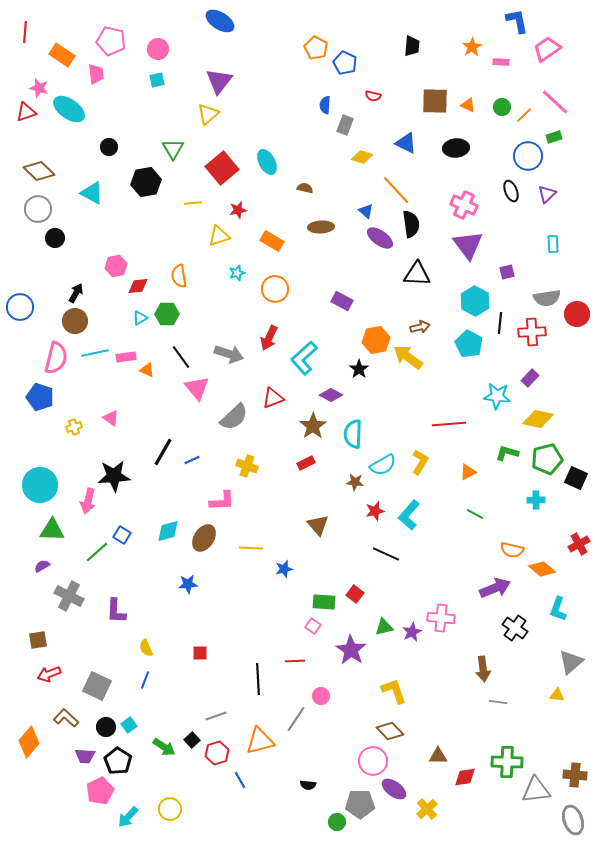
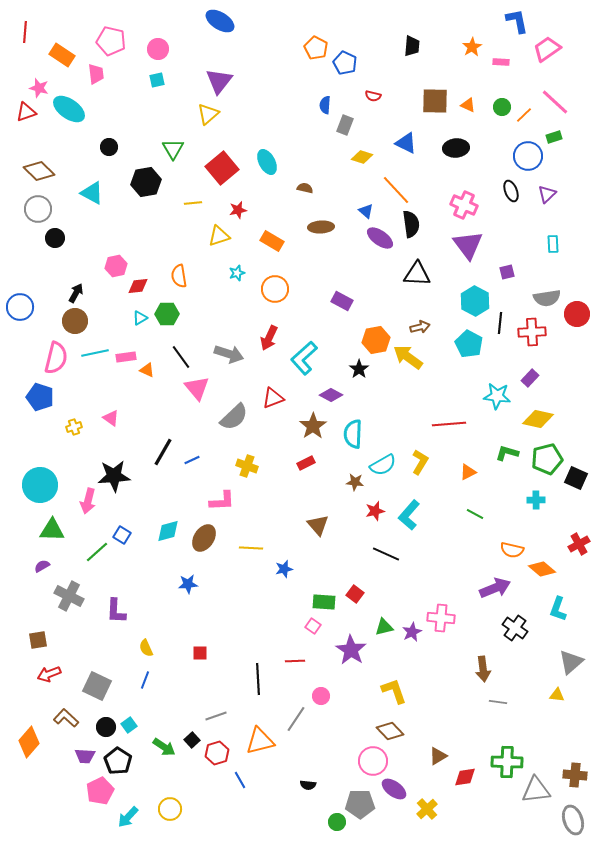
brown triangle at (438, 756): rotated 30 degrees counterclockwise
